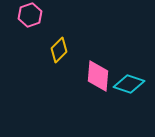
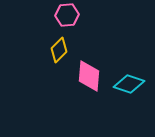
pink hexagon: moved 37 px right; rotated 15 degrees clockwise
pink diamond: moved 9 px left
